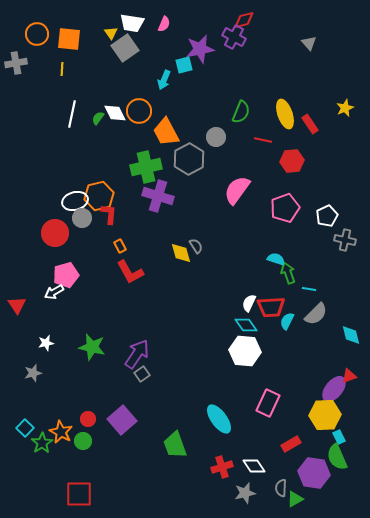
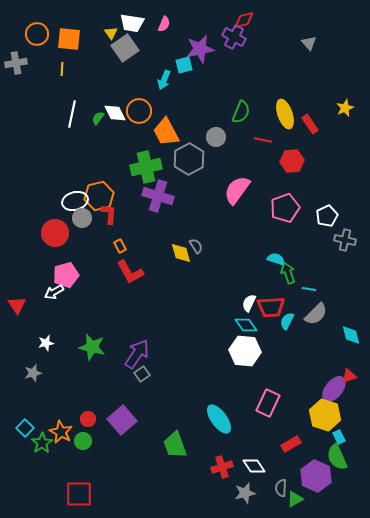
yellow hexagon at (325, 415): rotated 20 degrees clockwise
purple hexagon at (314, 473): moved 2 px right, 3 px down; rotated 16 degrees clockwise
